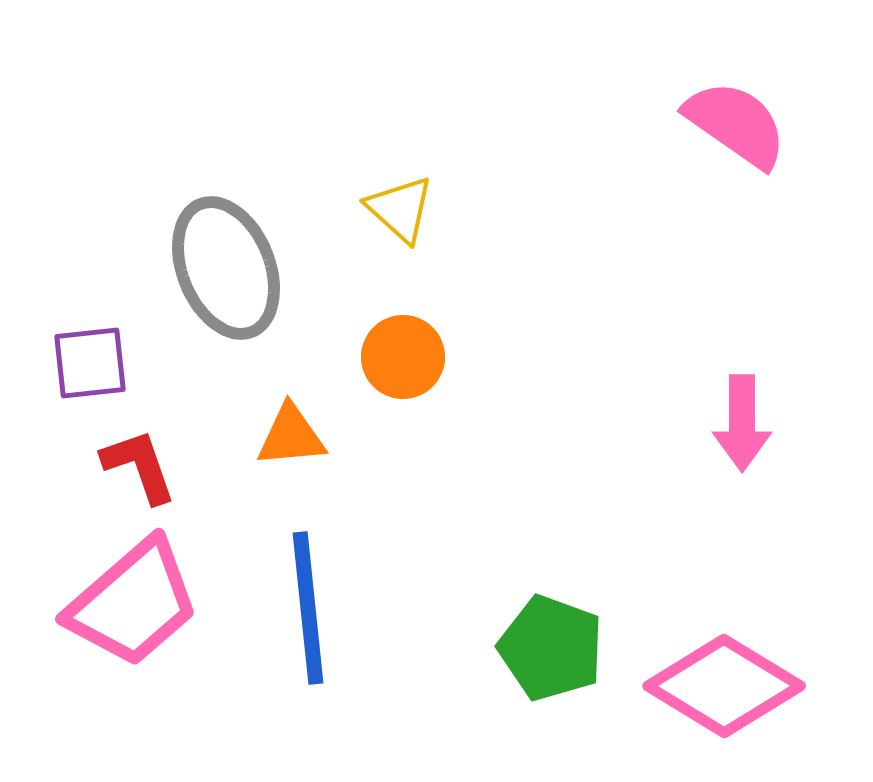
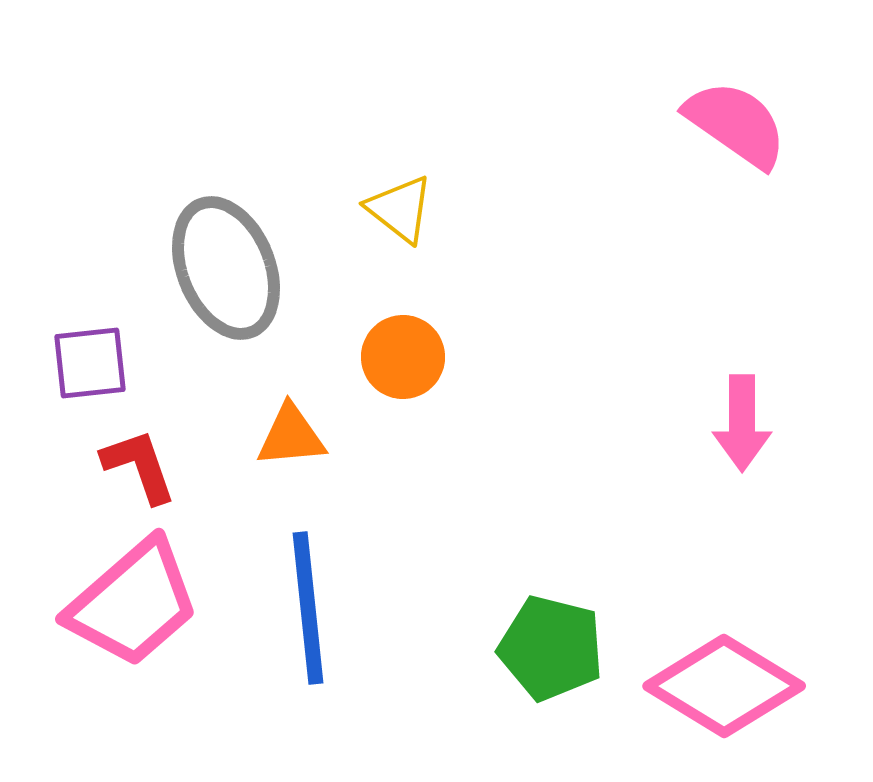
yellow triangle: rotated 4 degrees counterclockwise
green pentagon: rotated 6 degrees counterclockwise
